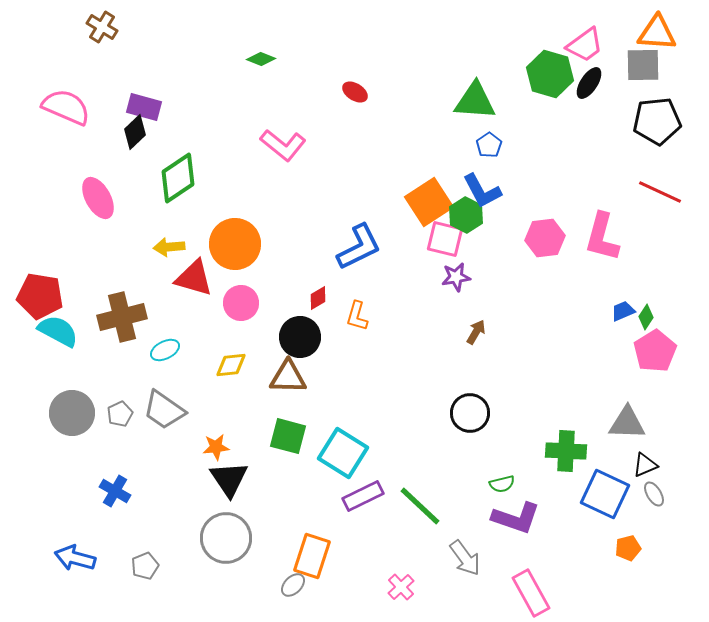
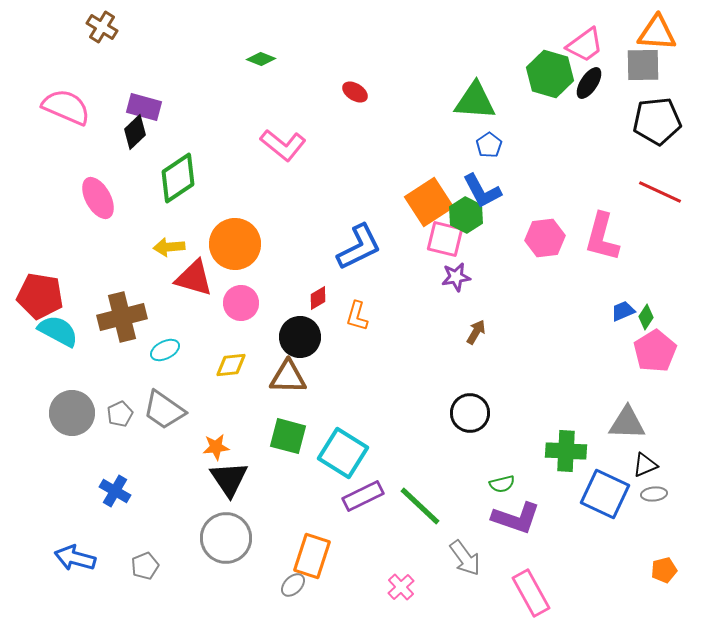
gray ellipse at (654, 494): rotated 65 degrees counterclockwise
orange pentagon at (628, 548): moved 36 px right, 22 px down
